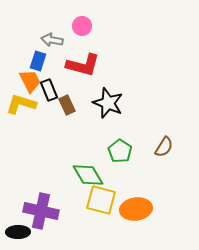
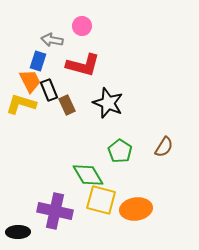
purple cross: moved 14 px right
